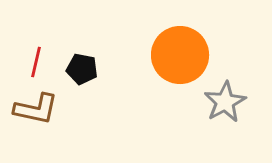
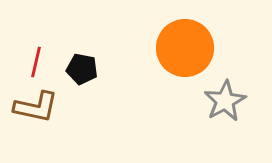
orange circle: moved 5 px right, 7 px up
gray star: moved 1 px up
brown L-shape: moved 2 px up
